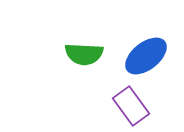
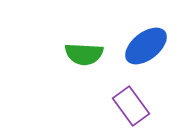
blue ellipse: moved 10 px up
